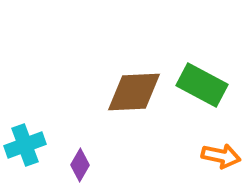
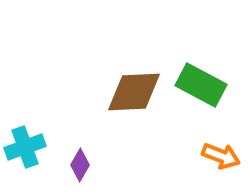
green rectangle: moved 1 px left
cyan cross: moved 2 px down
orange arrow: rotated 9 degrees clockwise
